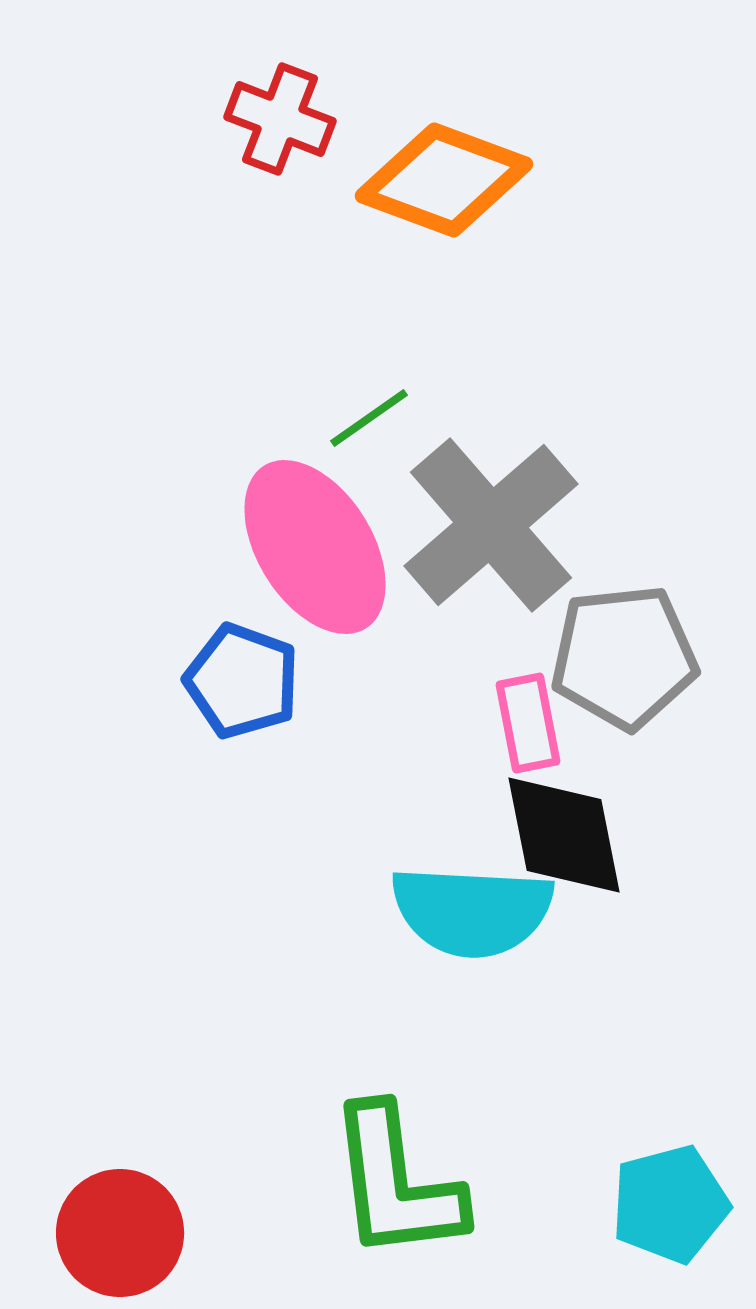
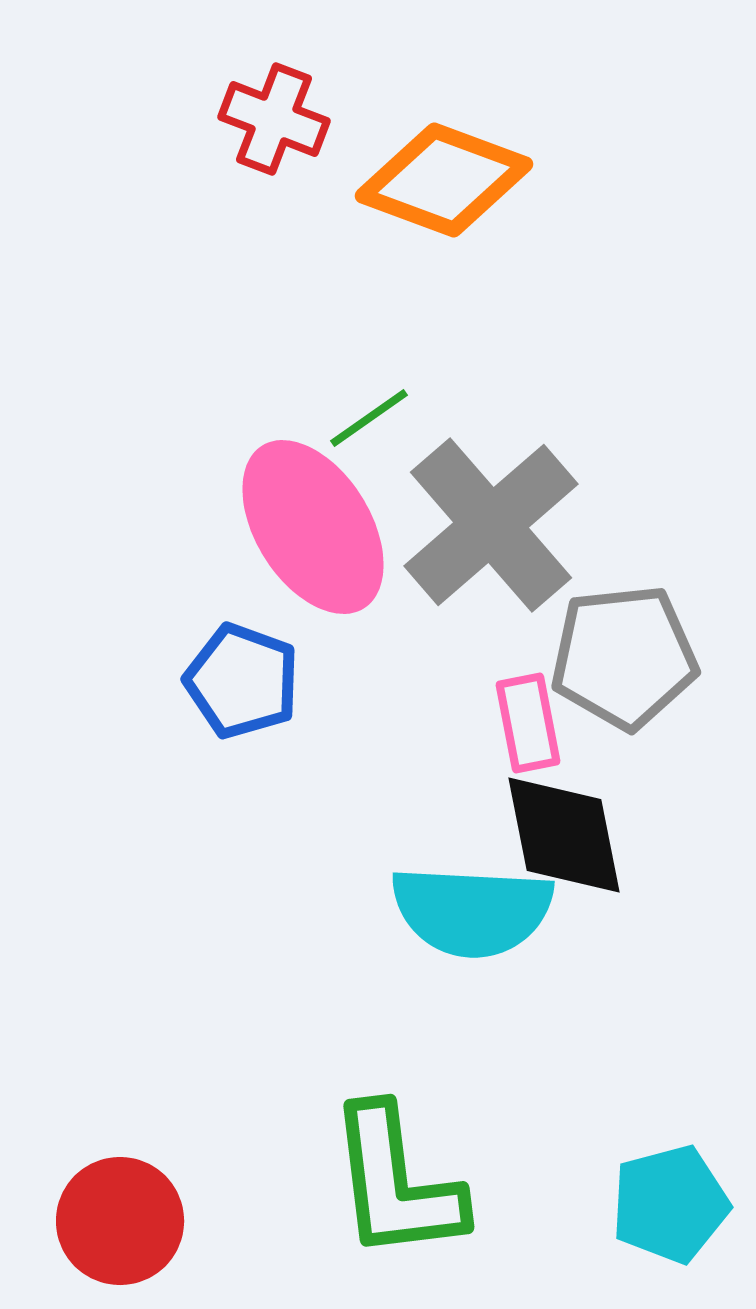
red cross: moved 6 px left
pink ellipse: moved 2 px left, 20 px up
red circle: moved 12 px up
